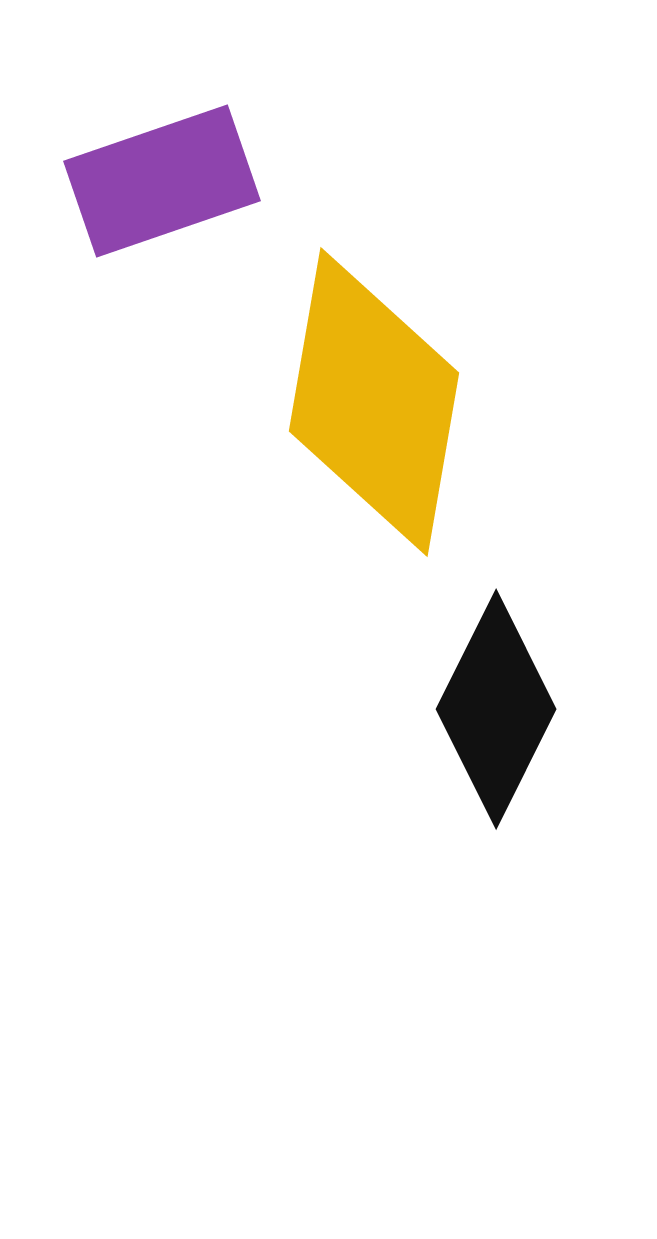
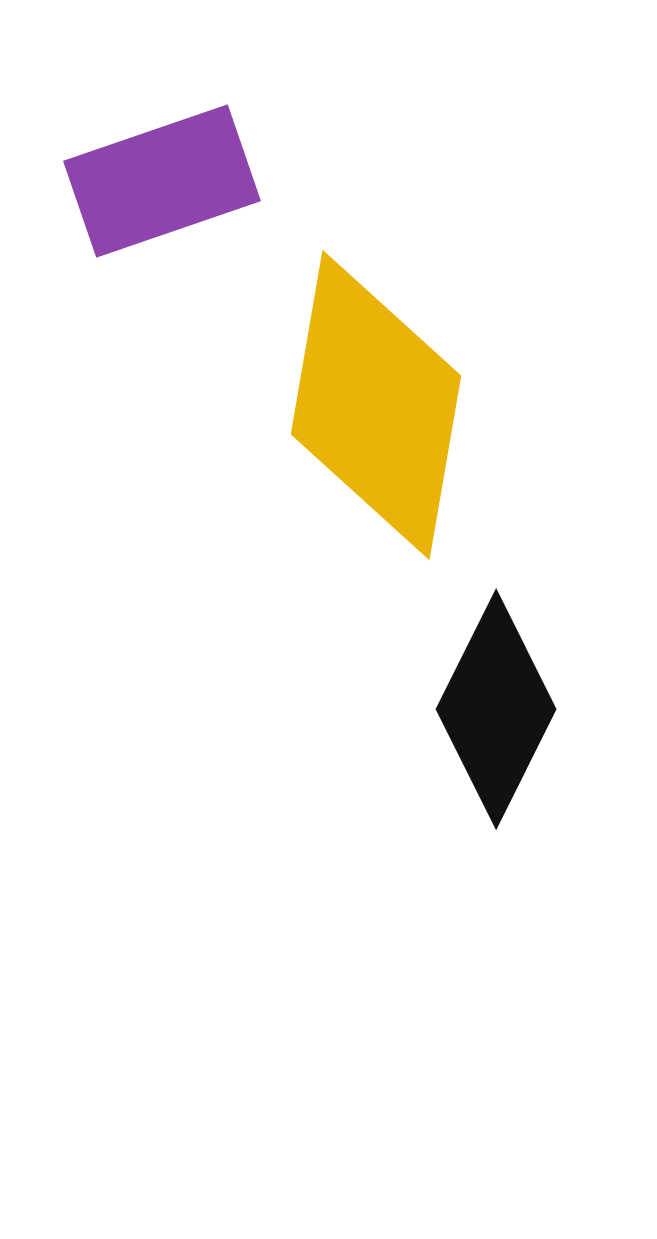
yellow diamond: moved 2 px right, 3 px down
